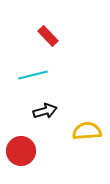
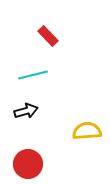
black arrow: moved 19 px left
red circle: moved 7 px right, 13 px down
